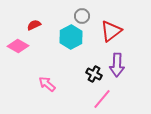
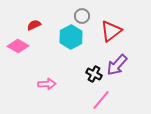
purple arrow: rotated 40 degrees clockwise
pink arrow: rotated 138 degrees clockwise
pink line: moved 1 px left, 1 px down
